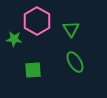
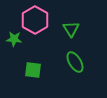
pink hexagon: moved 2 px left, 1 px up
green square: rotated 12 degrees clockwise
